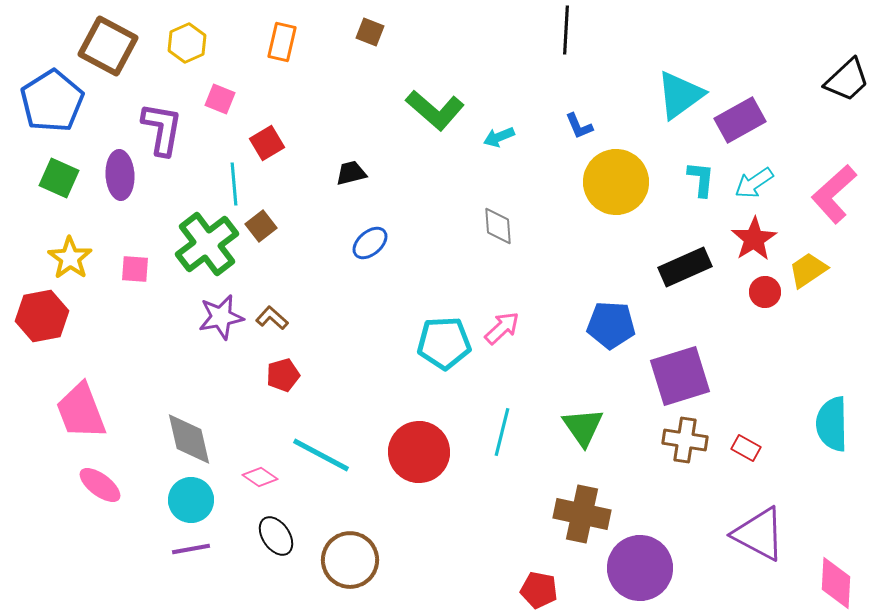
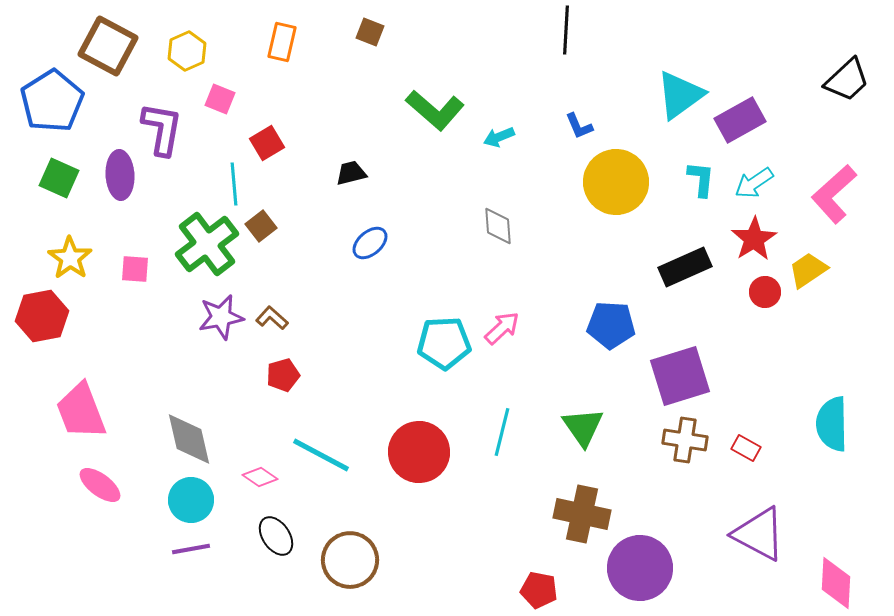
yellow hexagon at (187, 43): moved 8 px down
